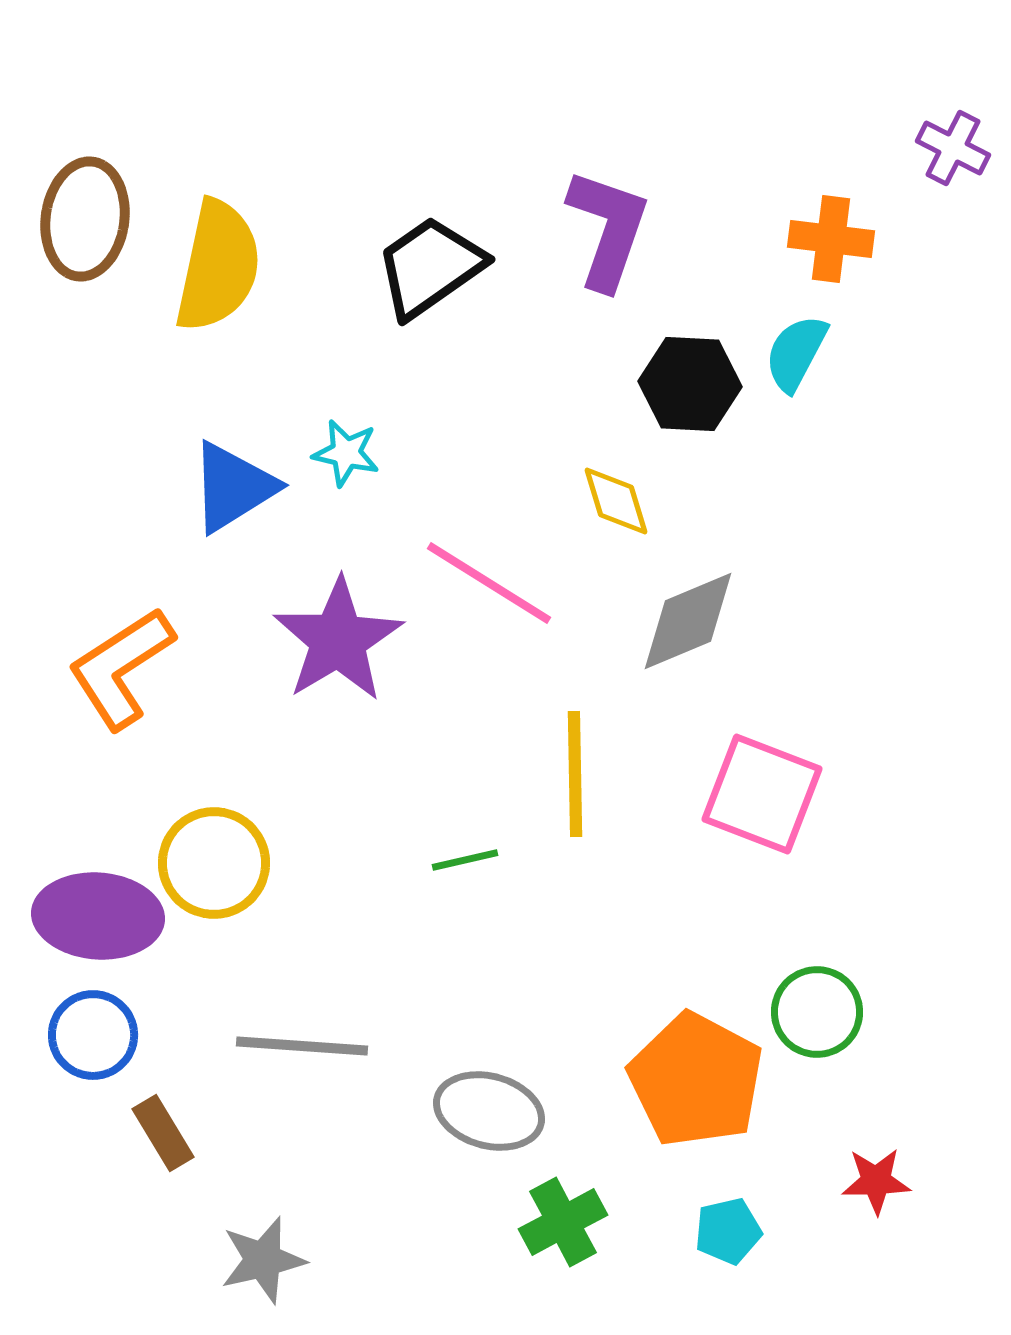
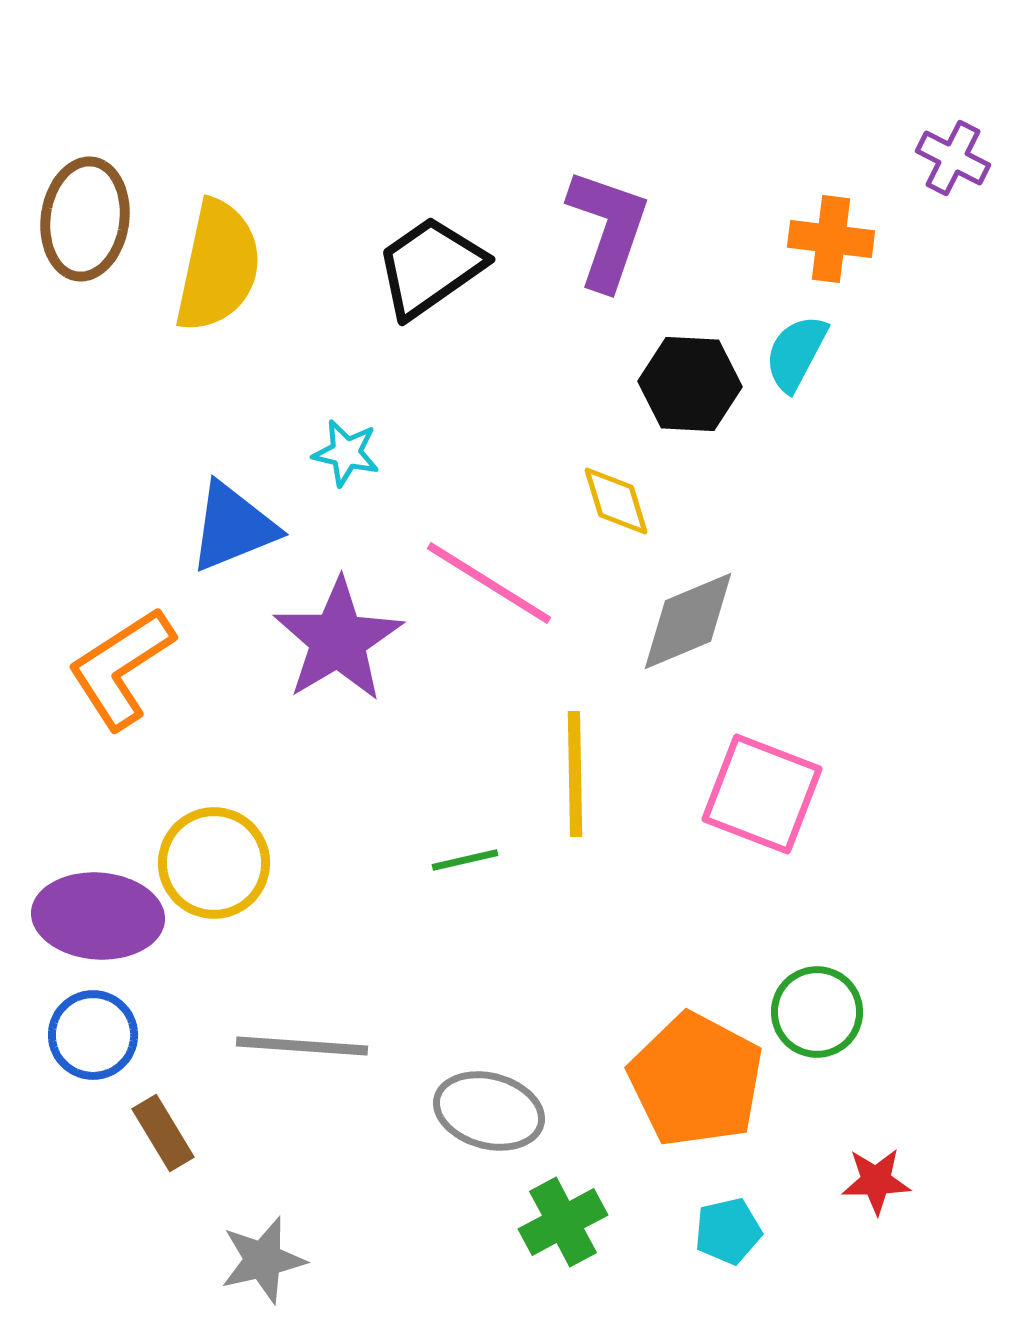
purple cross: moved 10 px down
blue triangle: moved 40 px down; rotated 10 degrees clockwise
